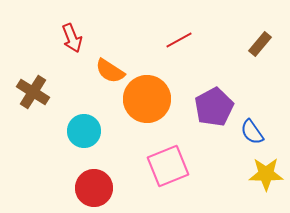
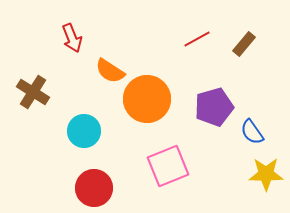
red line: moved 18 px right, 1 px up
brown rectangle: moved 16 px left
purple pentagon: rotated 12 degrees clockwise
